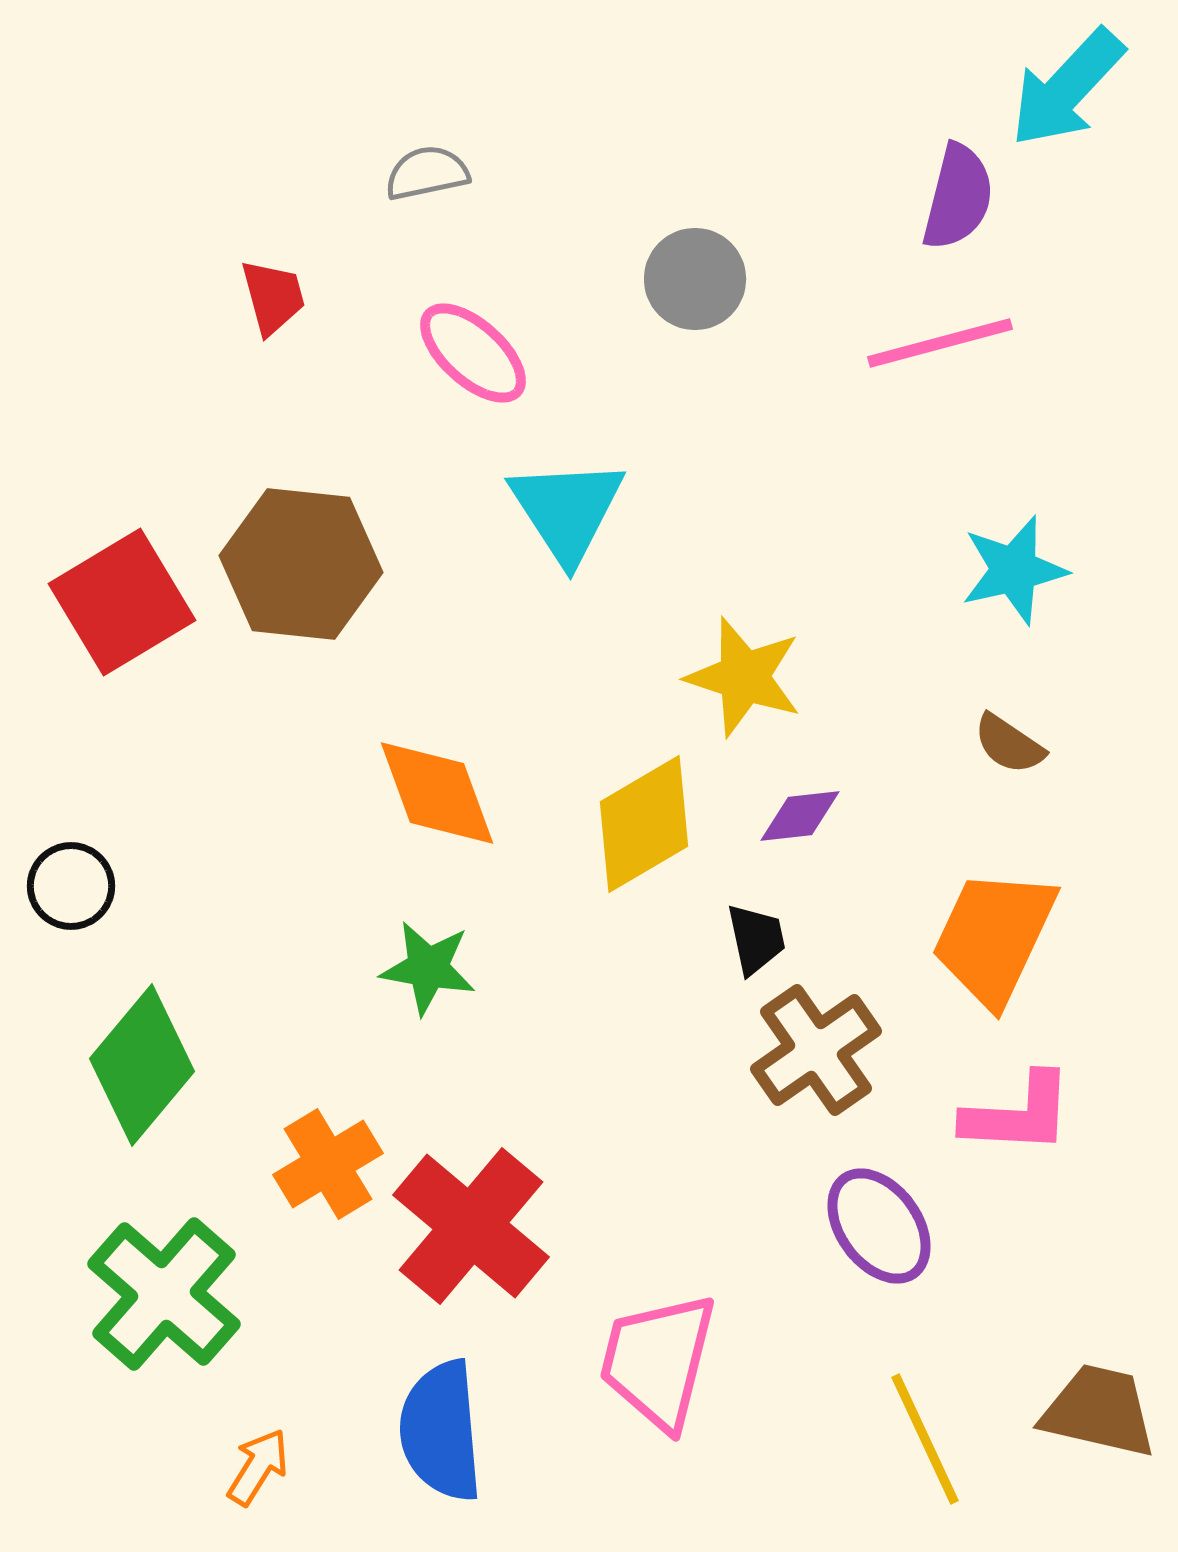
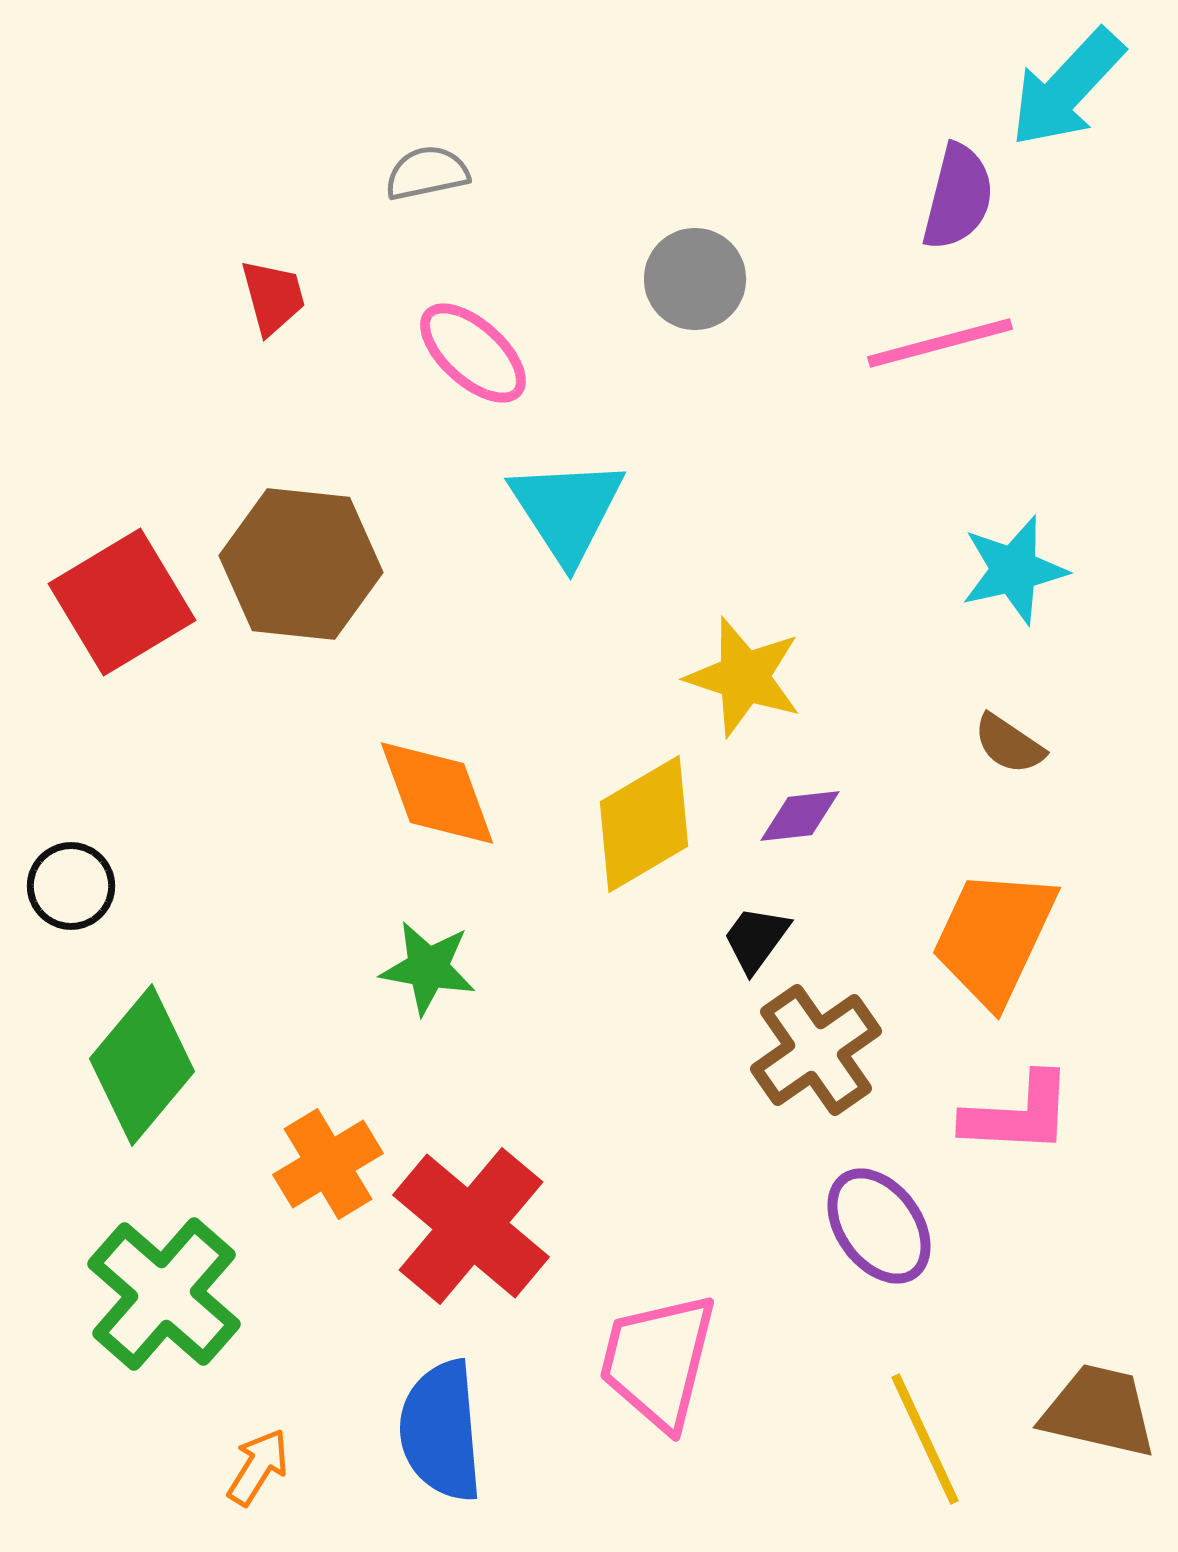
black trapezoid: rotated 132 degrees counterclockwise
